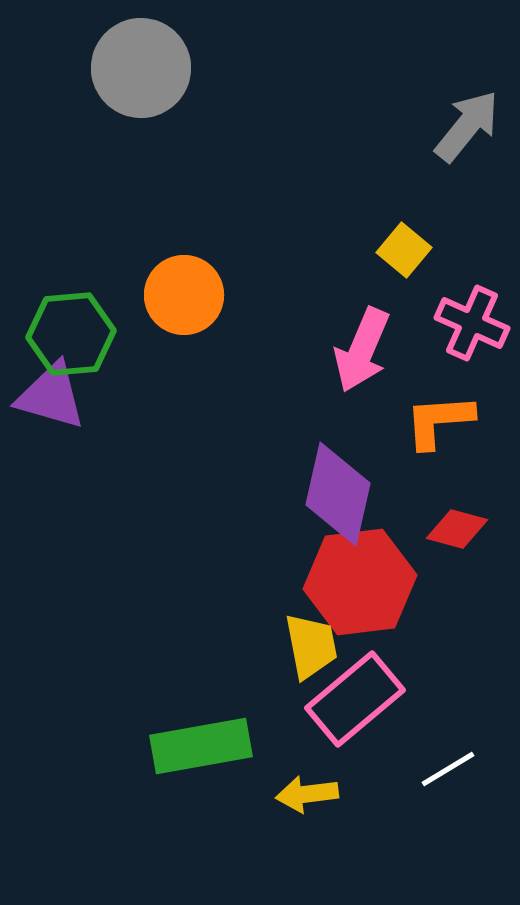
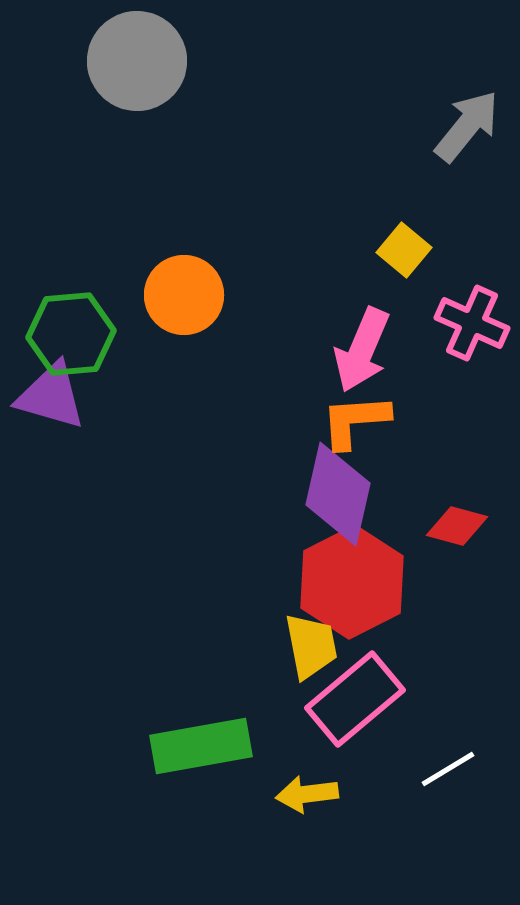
gray circle: moved 4 px left, 7 px up
orange L-shape: moved 84 px left
red diamond: moved 3 px up
red hexagon: moved 8 px left; rotated 20 degrees counterclockwise
